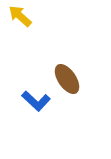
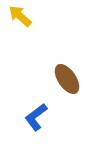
blue L-shape: moved 16 px down; rotated 100 degrees clockwise
